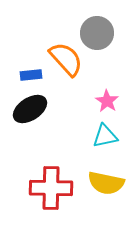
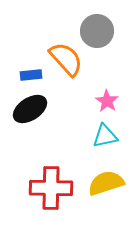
gray circle: moved 2 px up
yellow semicircle: rotated 150 degrees clockwise
